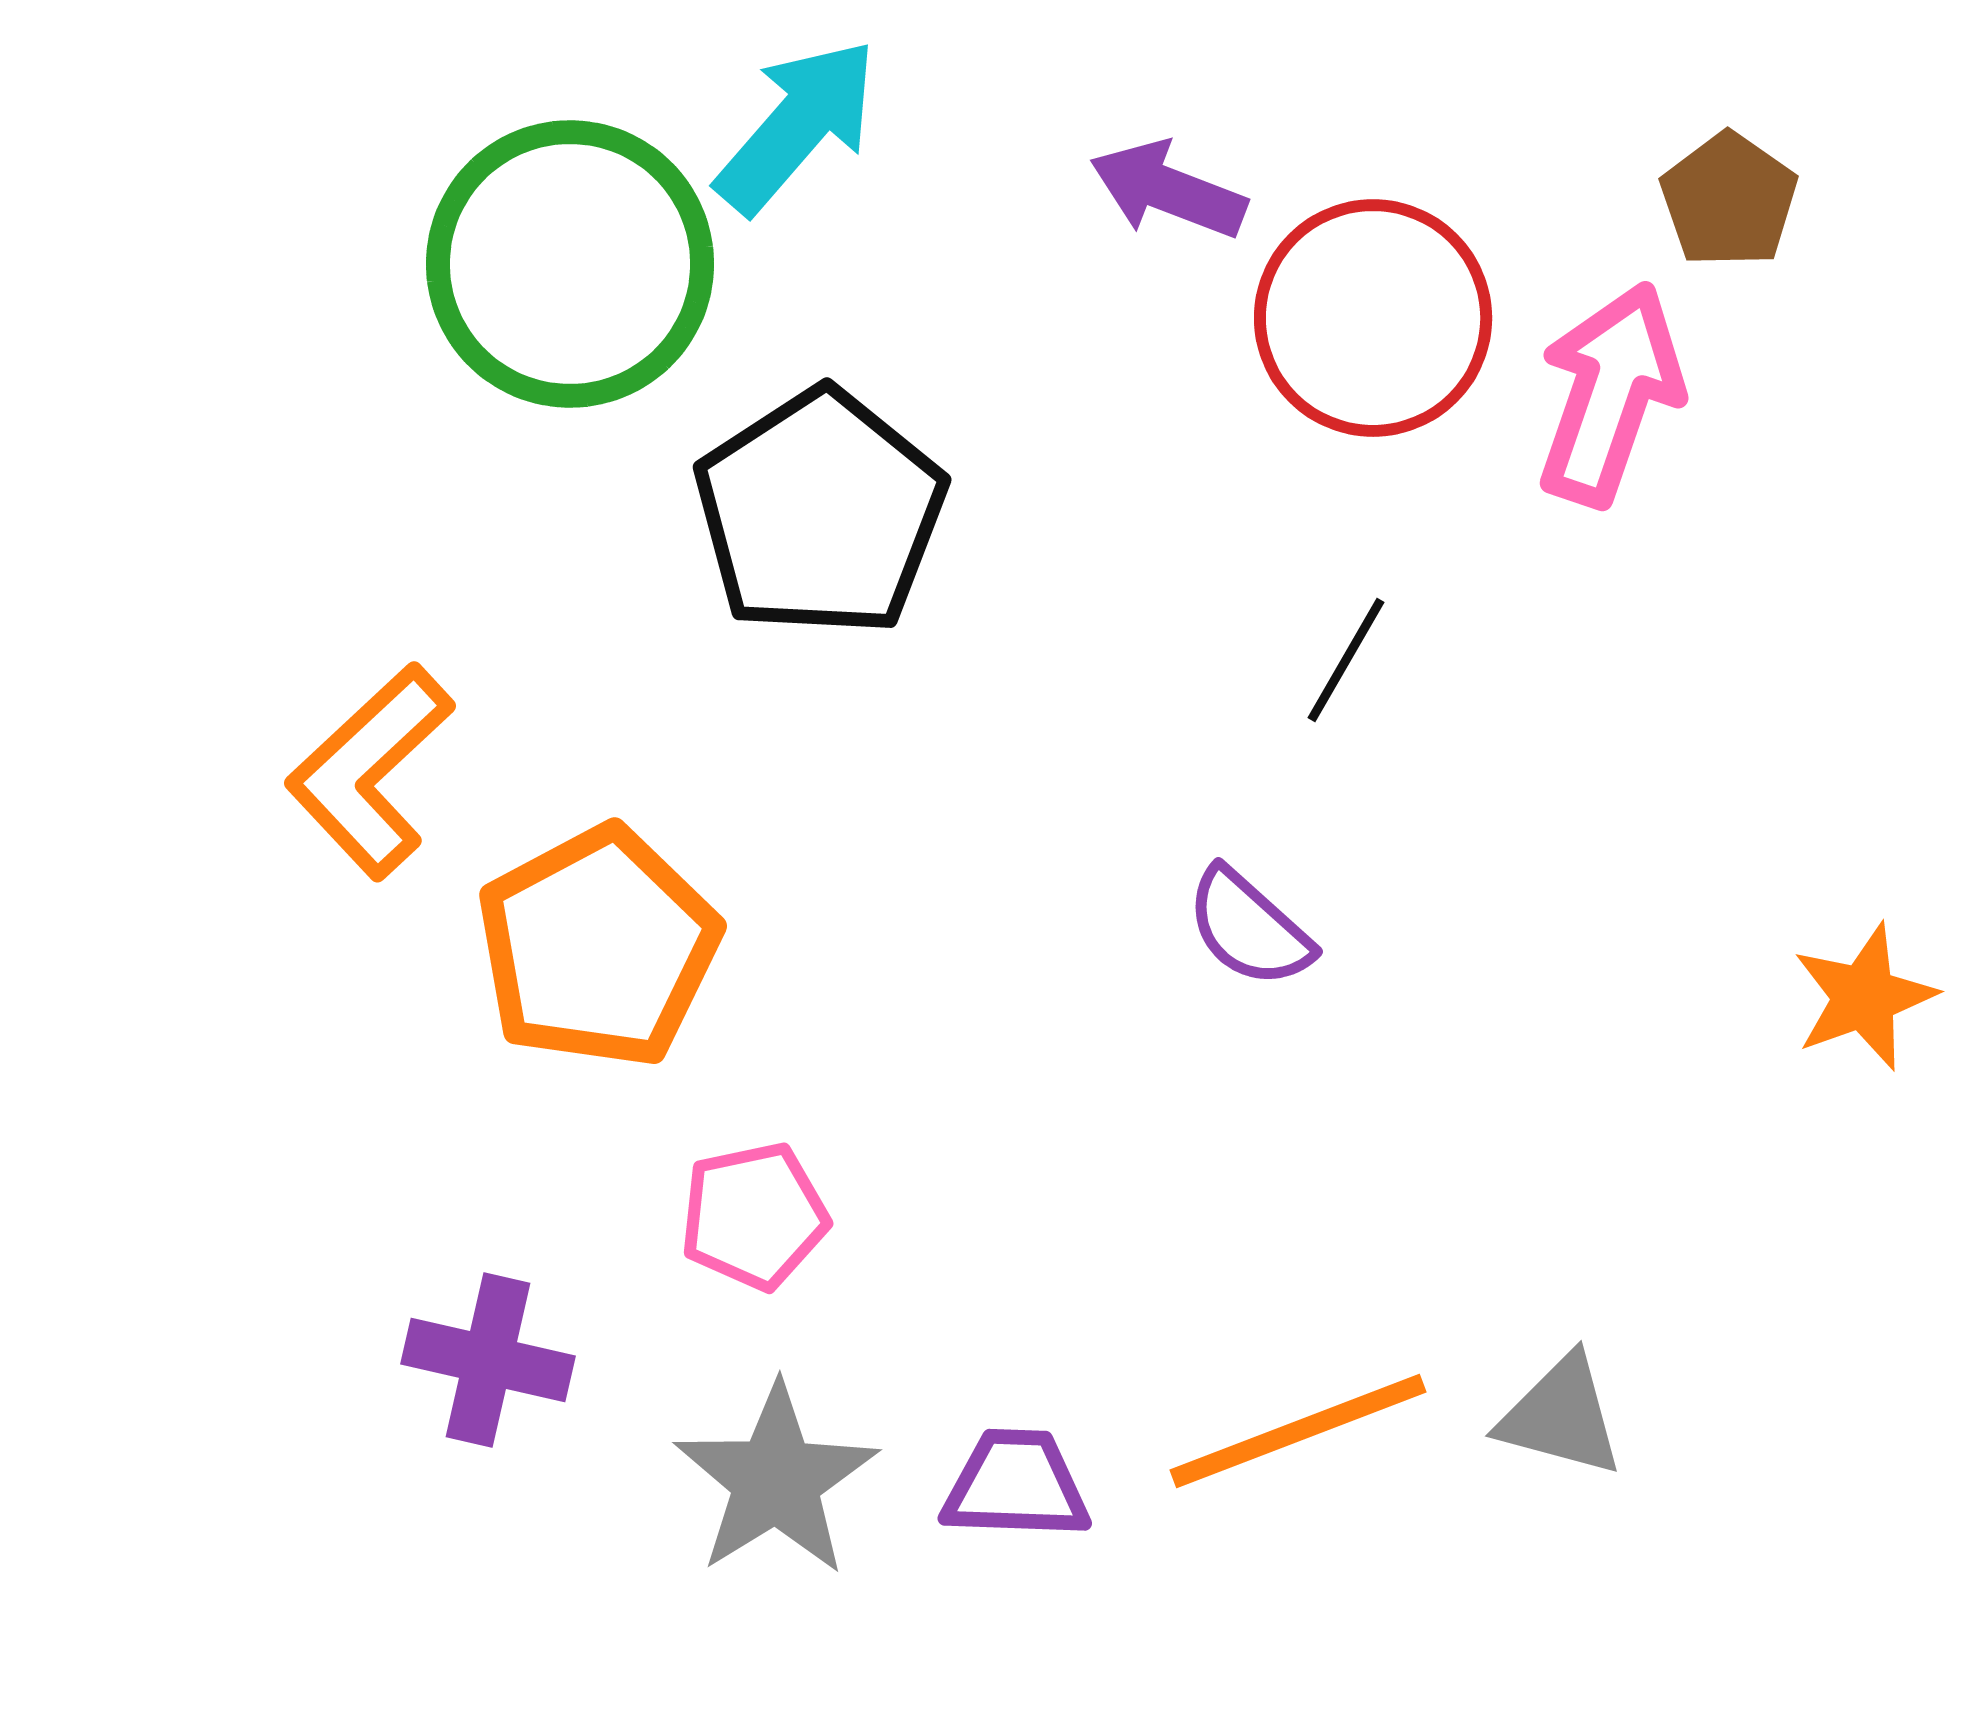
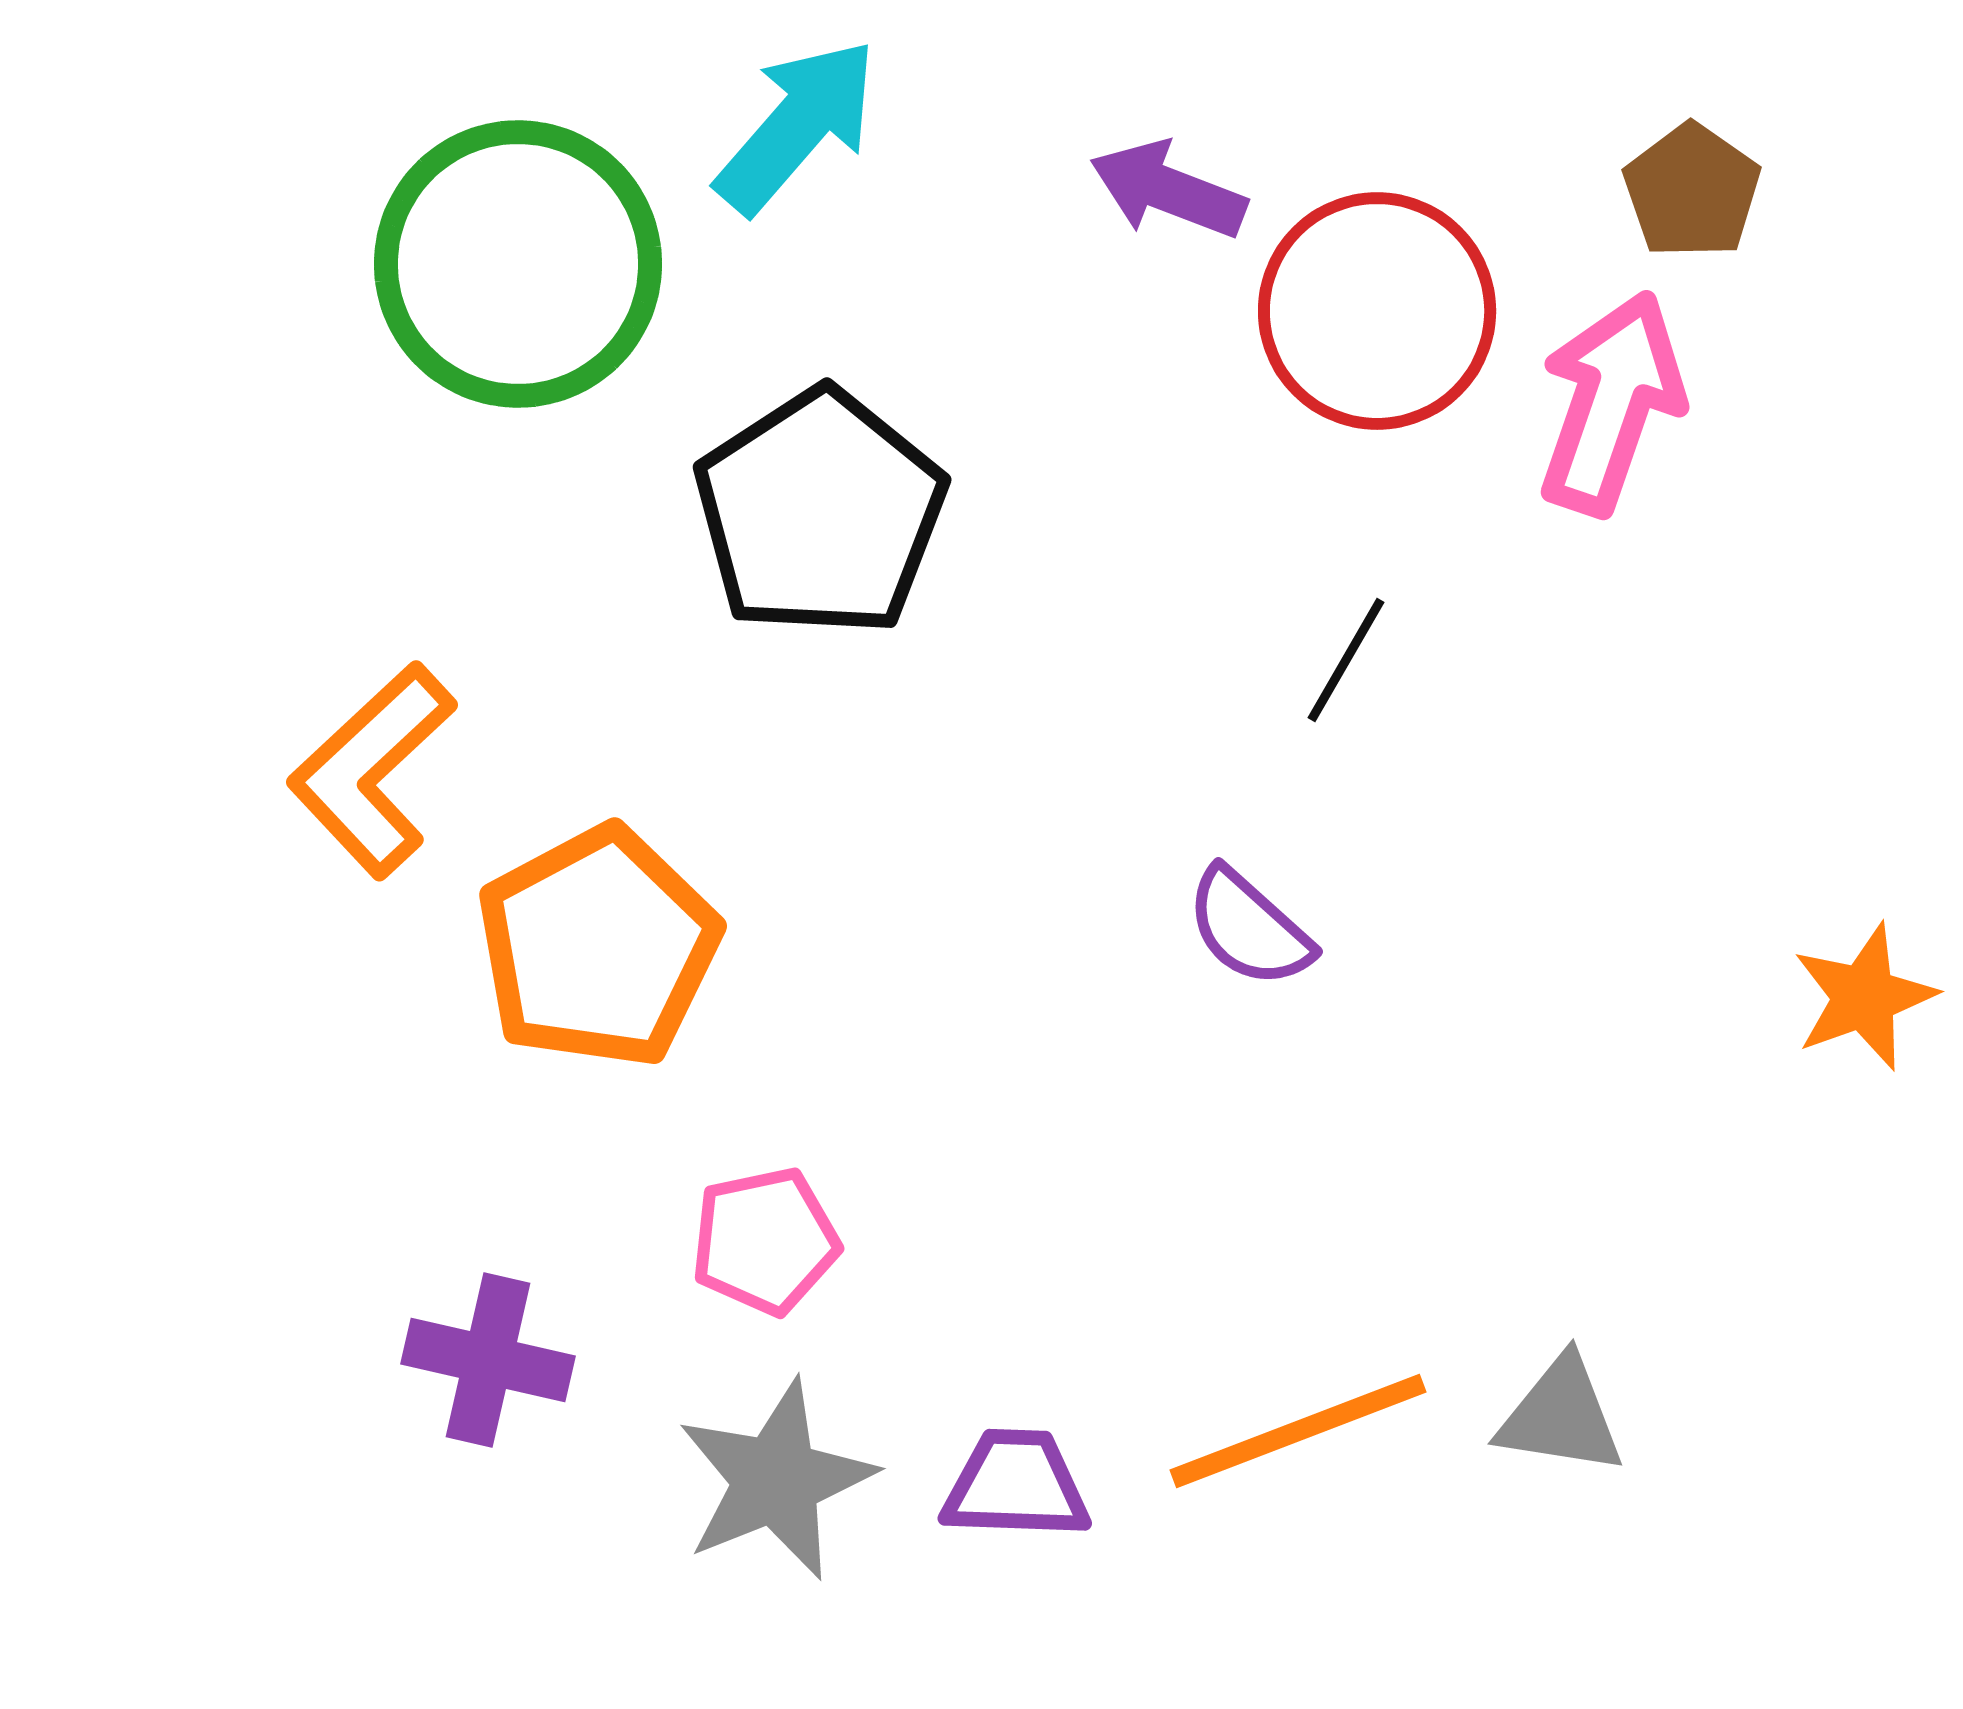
brown pentagon: moved 37 px left, 9 px up
green circle: moved 52 px left
red circle: moved 4 px right, 7 px up
pink arrow: moved 1 px right, 9 px down
orange L-shape: moved 2 px right, 1 px up
pink pentagon: moved 11 px right, 25 px down
gray triangle: rotated 6 degrees counterclockwise
gray star: rotated 10 degrees clockwise
